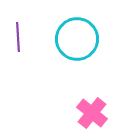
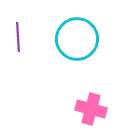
pink cross: moved 1 px left, 4 px up; rotated 24 degrees counterclockwise
